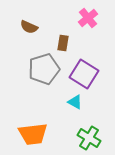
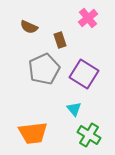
brown rectangle: moved 3 px left, 3 px up; rotated 28 degrees counterclockwise
gray pentagon: rotated 8 degrees counterclockwise
cyan triangle: moved 1 px left, 7 px down; rotated 21 degrees clockwise
orange trapezoid: moved 1 px up
green cross: moved 3 px up
